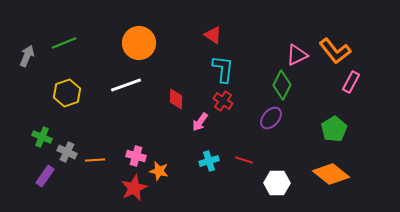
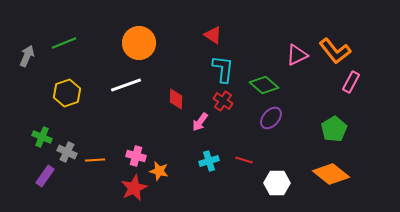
green diamond: moved 18 px left; rotated 76 degrees counterclockwise
